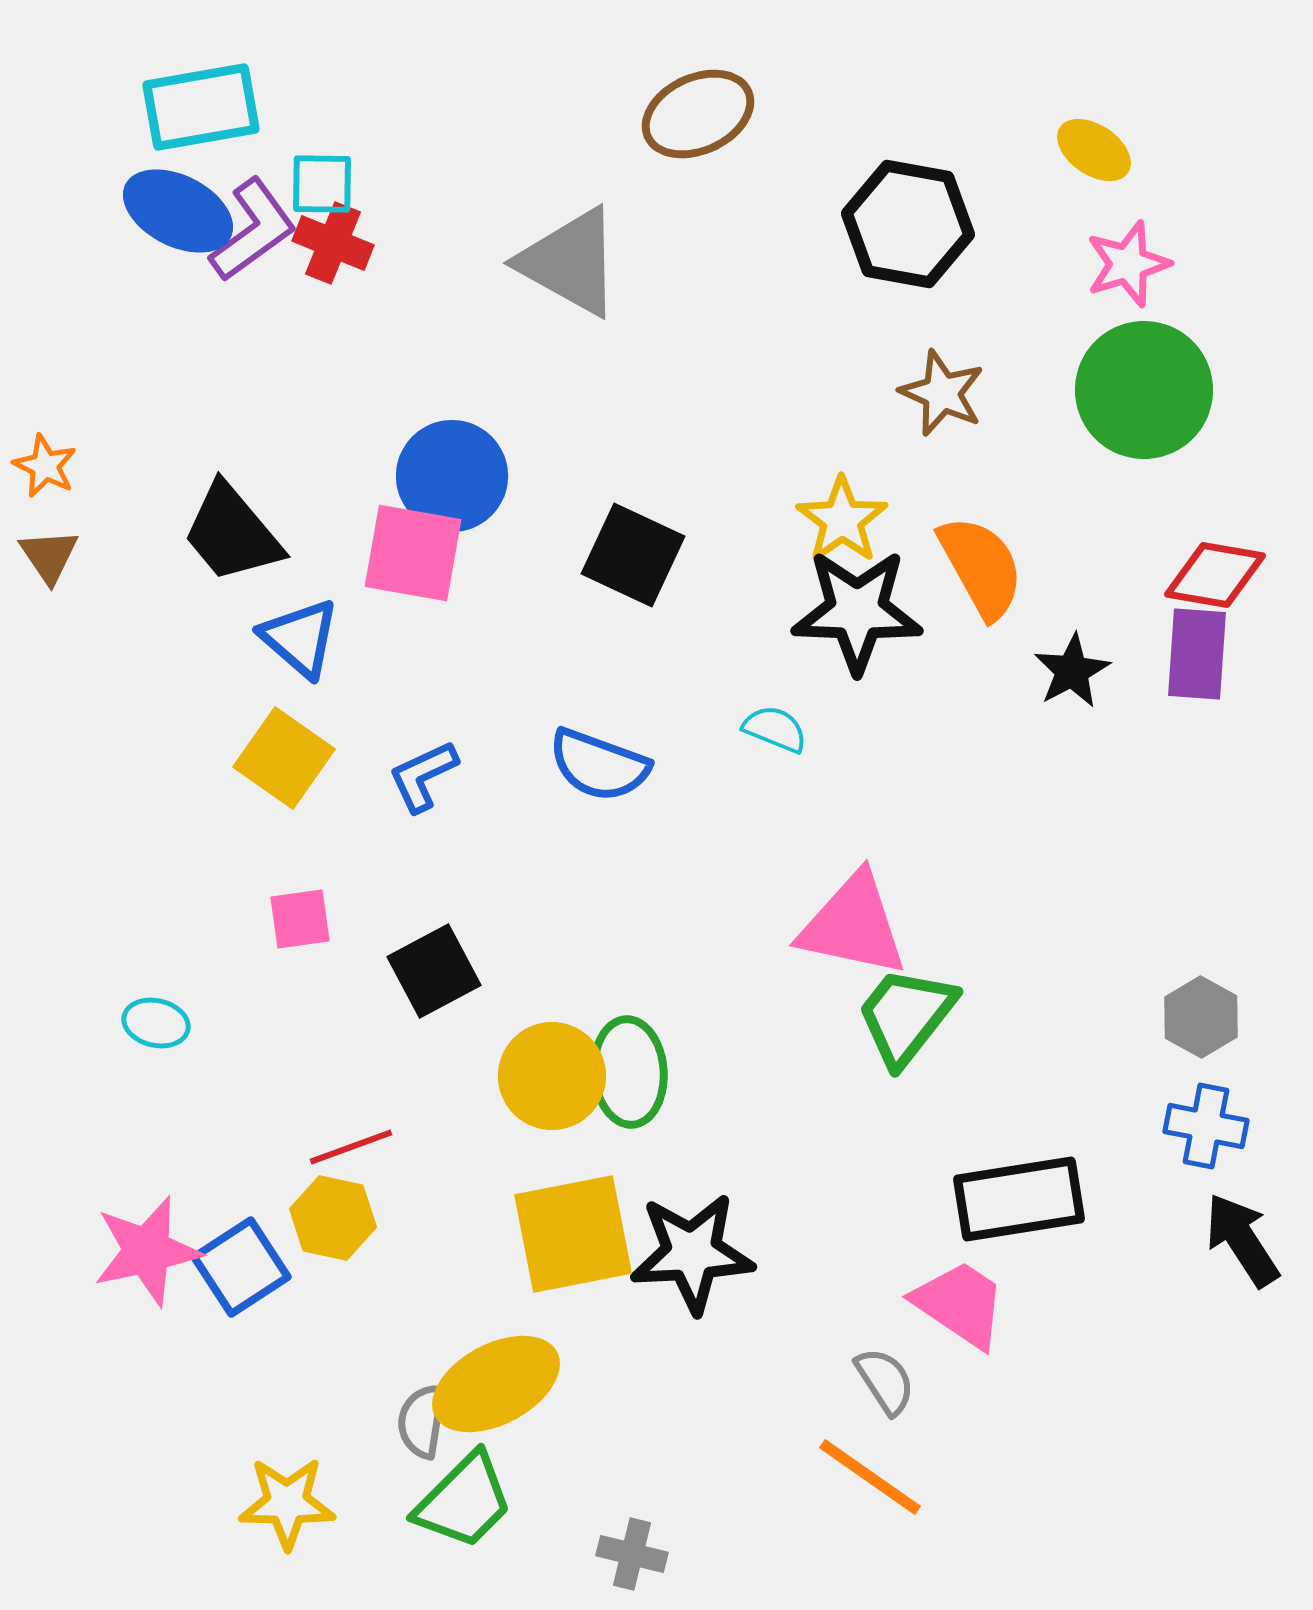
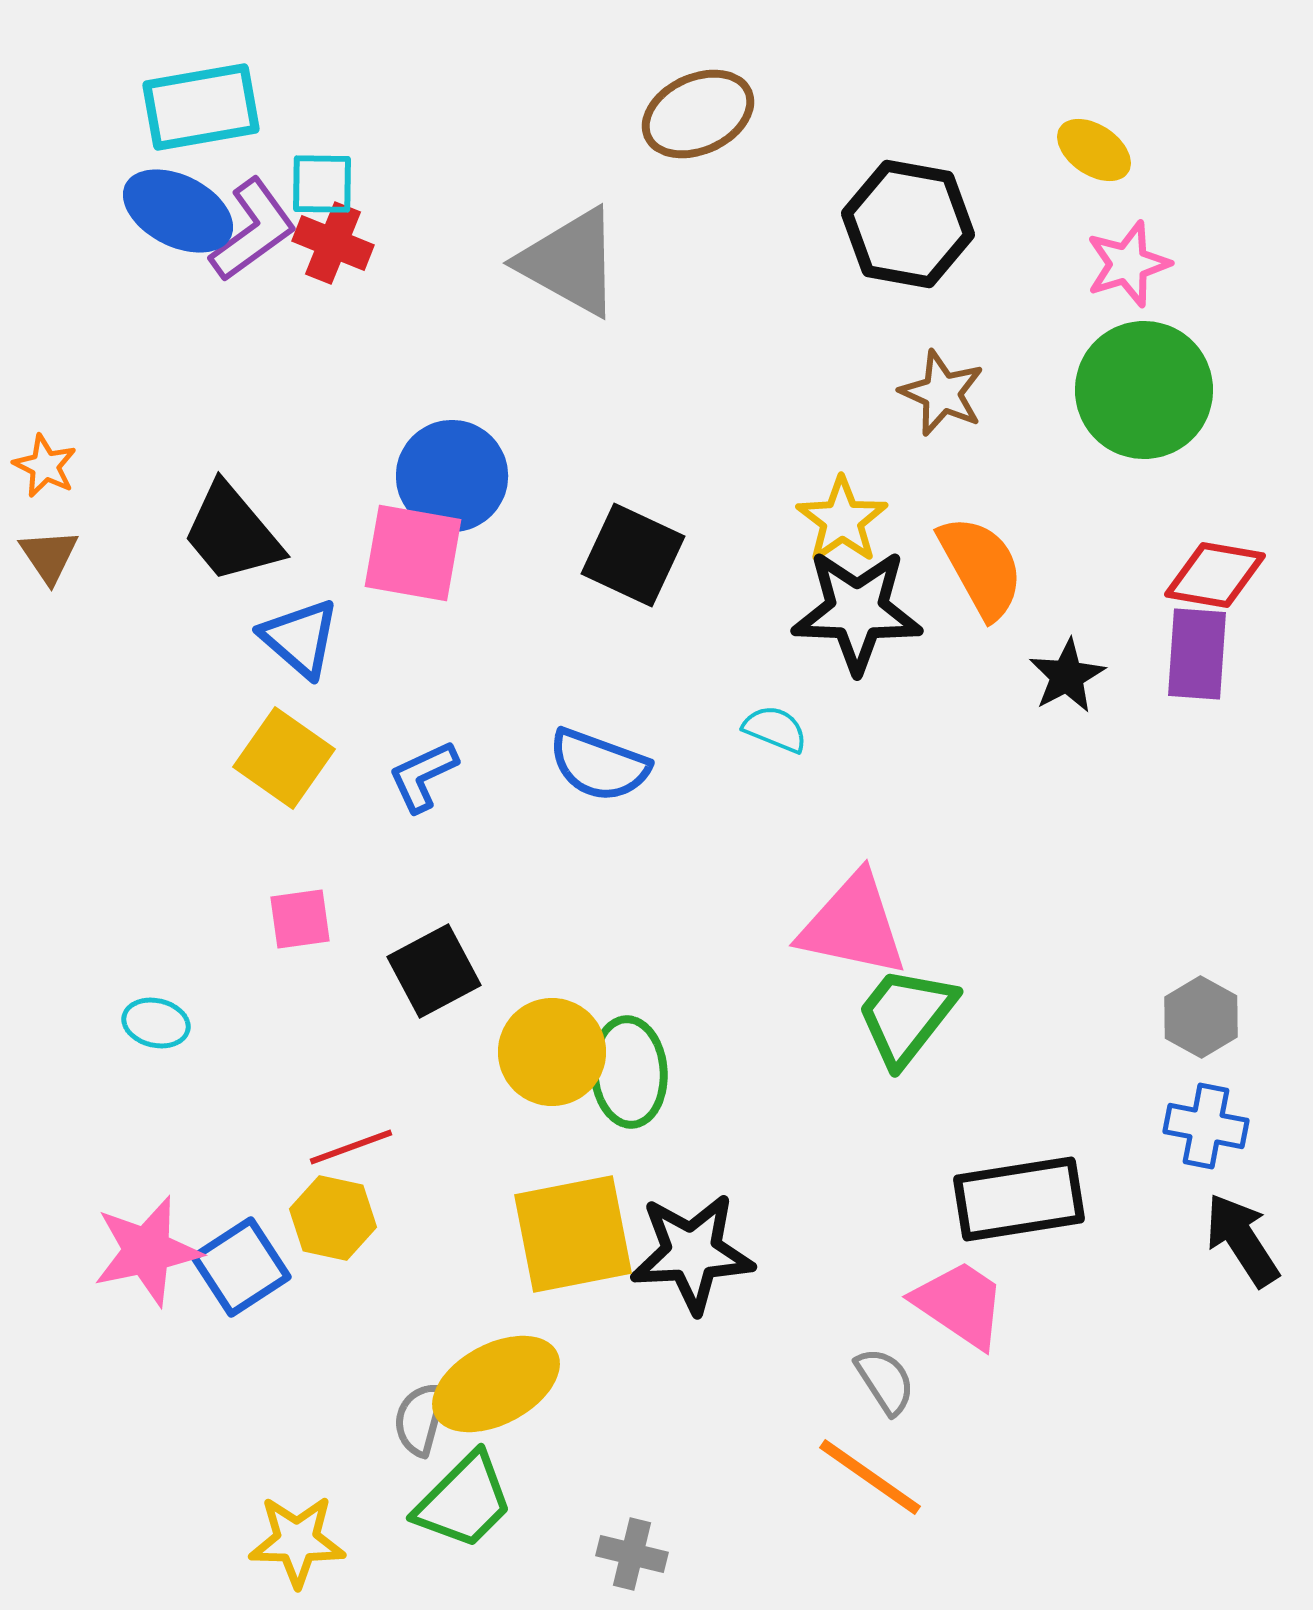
black star at (1072, 671): moved 5 px left, 5 px down
yellow circle at (552, 1076): moved 24 px up
gray semicircle at (422, 1421): moved 2 px left, 2 px up; rotated 6 degrees clockwise
yellow star at (287, 1503): moved 10 px right, 38 px down
